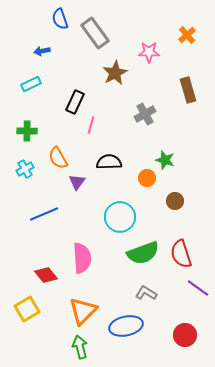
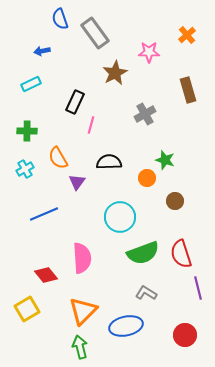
purple line: rotated 40 degrees clockwise
